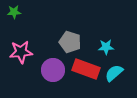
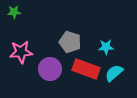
purple circle: moved 3 px left, 1 px up
